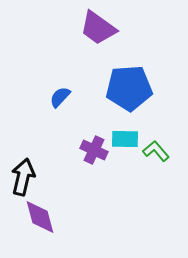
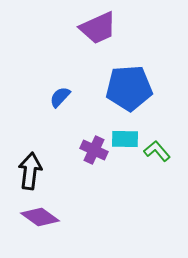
purple trapezoid: rotated 60 degrees counterclockwise
green L-shape: moved 1 px right
black arrow: moved 7 px right, 6 px up; rotated 6 degrees counterclockwise
purple diamond: rotated 39 degrees counterclockwise
